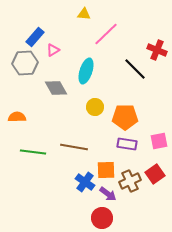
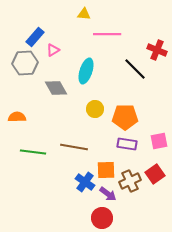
pink line: moved 1 px right; rotated 44 degrees clockwise
yellow circle: moved 2 px down
